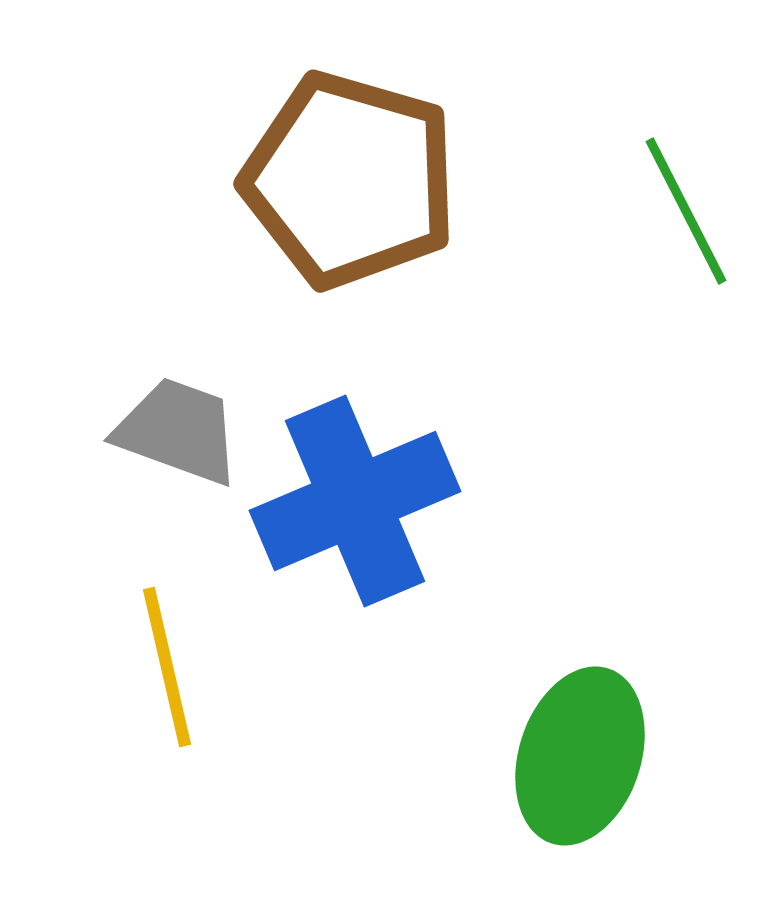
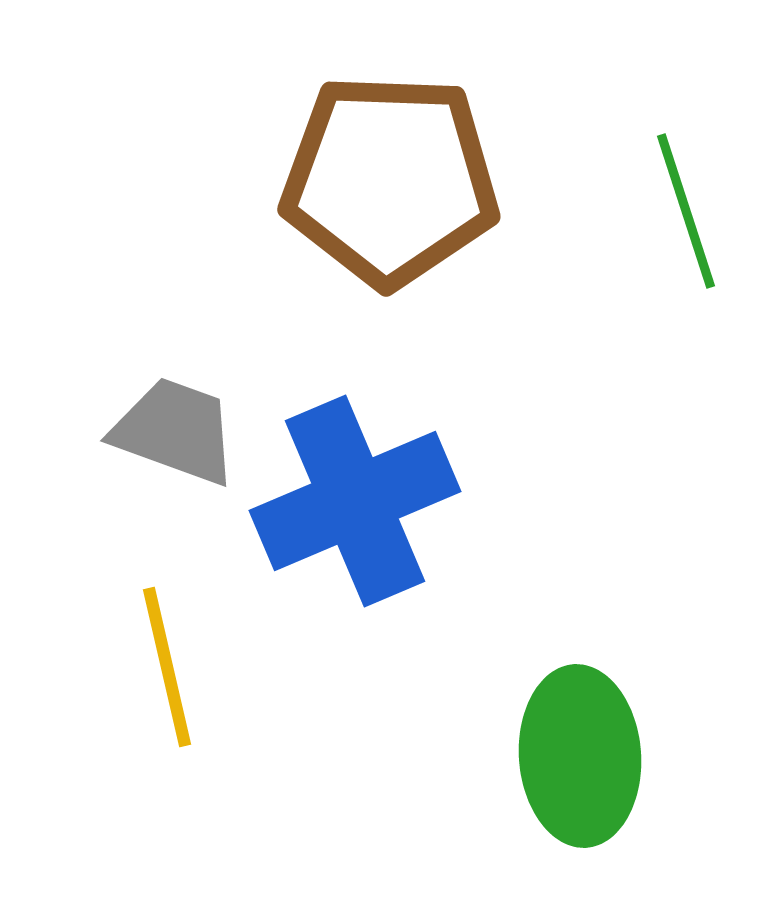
brown pentagon: moved 40 px right; rotated 14 degrees counterclockwise
green line: rotated 9 degrees clockwise
gray trapezoid: moved 3 px left
green ellipse: rotated 22 degrees counterclockwise
